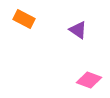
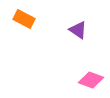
pink diamond: moved 2 px right
